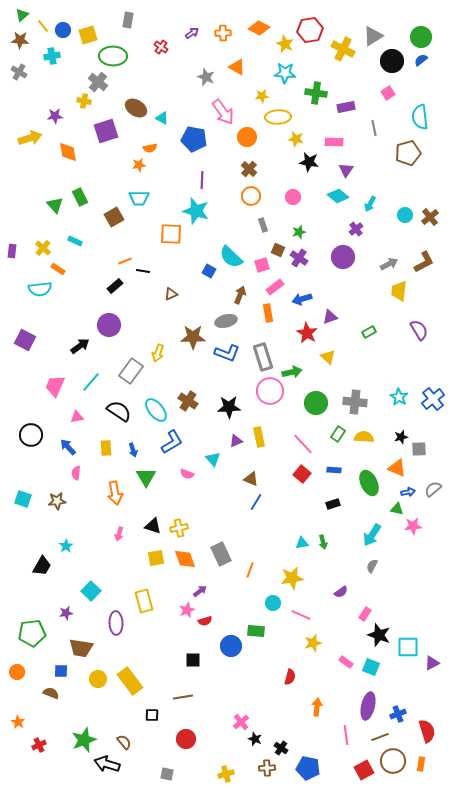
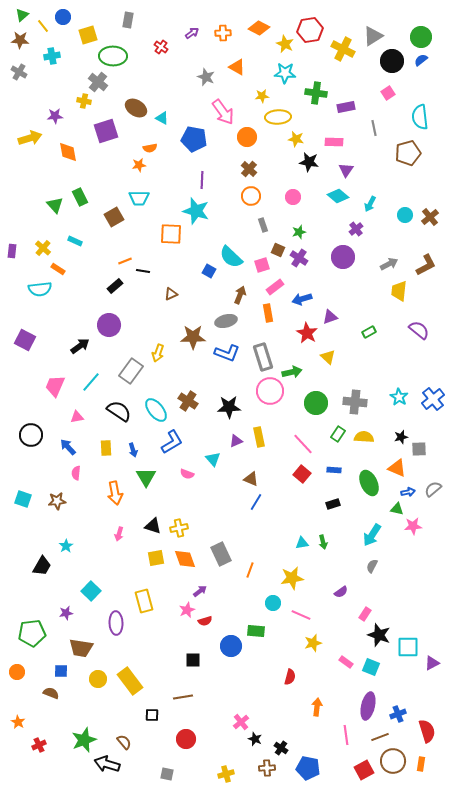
blue circle at (63, 30): moved 13 px up
brown L-shape at (424, 262): moved 2 px right, 3 px down
purple semicircle at (419, 330): rotated 20 degrees counterclockwise
